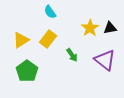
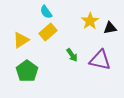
cyan semicircle: moved 4 px left
yellow star: moved 7 px up
yellow rectangle: moved 7 px up; rotated 12 degrees clockwise
purple triangle: moved 5 px left; rotated 25 degrees counterclockwise
